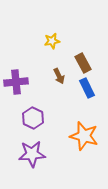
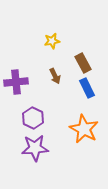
brown arrow: moved 4 px left
orange star: moved 7 px up; rotated 12 degrees clockwise
purple star: moved 3 px right, 6 px up
